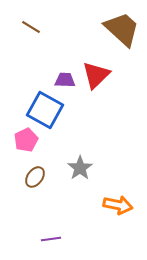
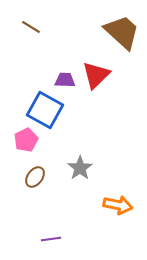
brown trapezoid: moved 3 px down
